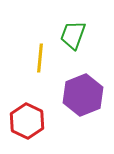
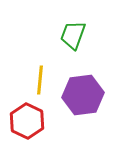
yellow line: moved 22 px down
purple hexagon: rotated 15 degrees clockwise
